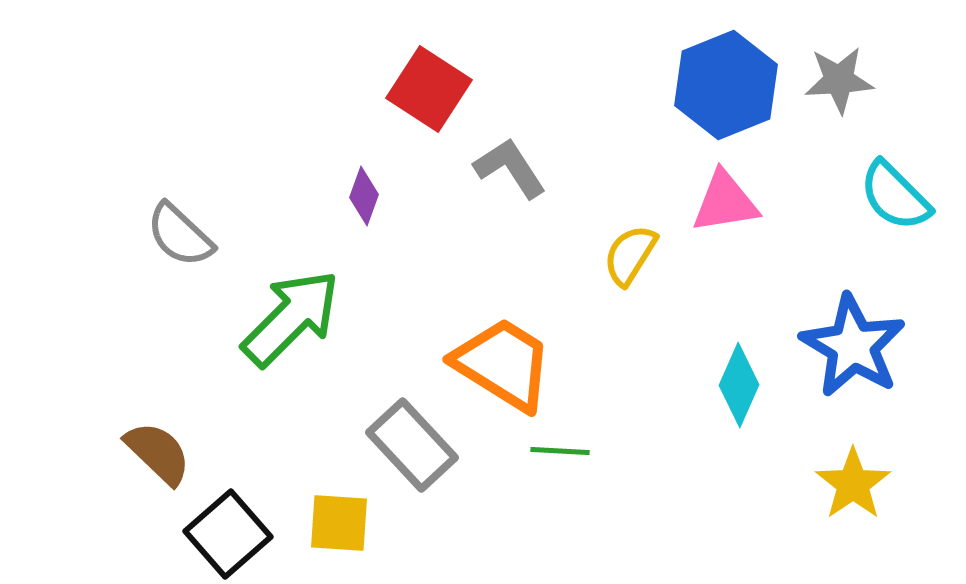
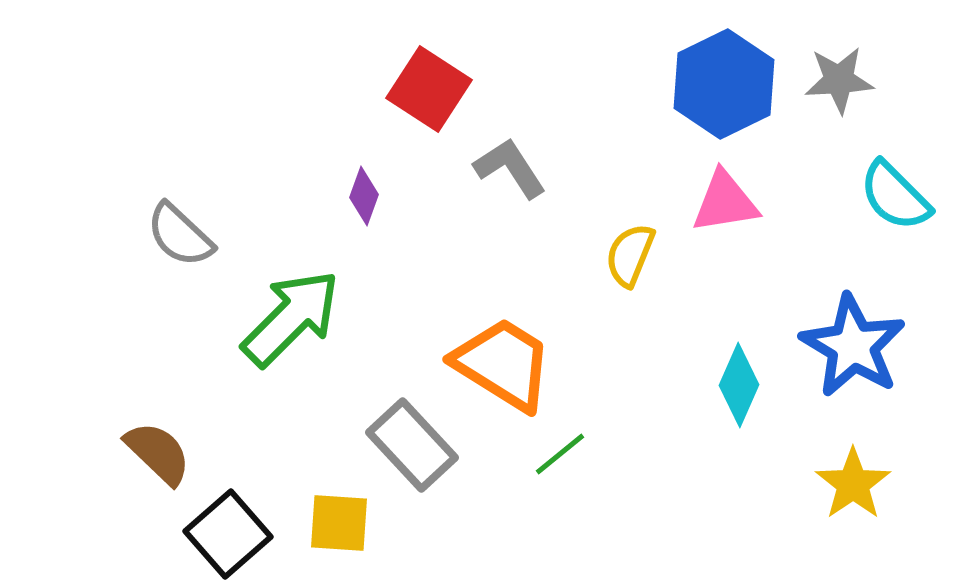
blue hexagon: moved 2 px left, 1 px up; rotated 4 degrees counterclockwise
yellow semicircle: rotated 10 degrees counterclockwise
green line: moved 3 px down; rotated 42 degrees counterclockwise
